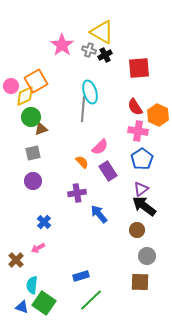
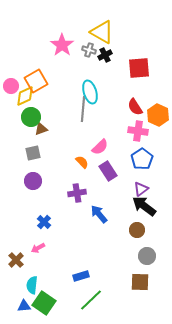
blue triangle: moved 2 px right, 1 px up; rotated 24 degrees counterclockwise
